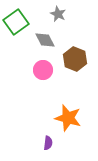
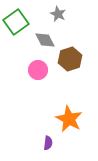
brown hexagon: moved 5 px left; rotated 20 degrees clockwise
pink circle: moved 5 px left
orange star: moved 1 px right, 1 px down; rotated 12 degrees clockwise
